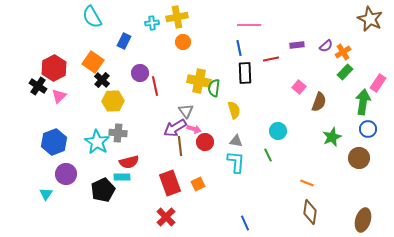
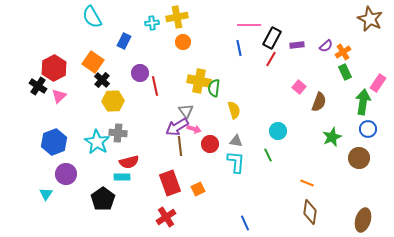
red line at (271, 59): rotated 49 degrees counterclockwise
green rectangle at (345, 72): rotated 70 degrees counterclockwise
black rectangle at (245, 73): moved 27 px right, 35 px up; rotated 30 degrees clockwise
purple arrow at (175, 128): moved 2 px right, 1 px up
red circle at (205, 142): moved 5 px right, 2 px down
orange square at (198, 184): moved 5 px down
black pentagon at (103, 190): moved 9 px down; rotated 10 degrees counterclockwise
red cross at (166, 217): rotated 12 degrees clockwise
